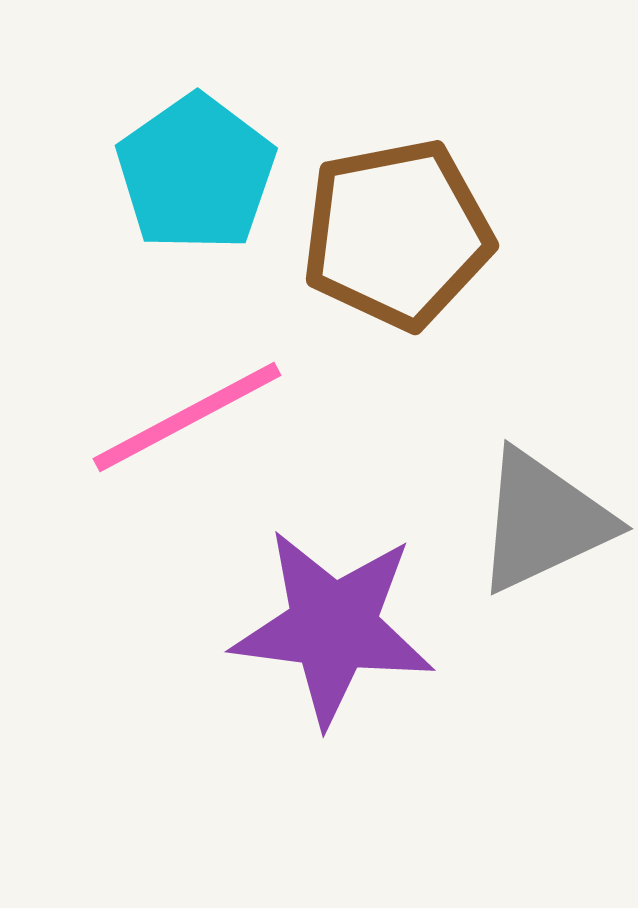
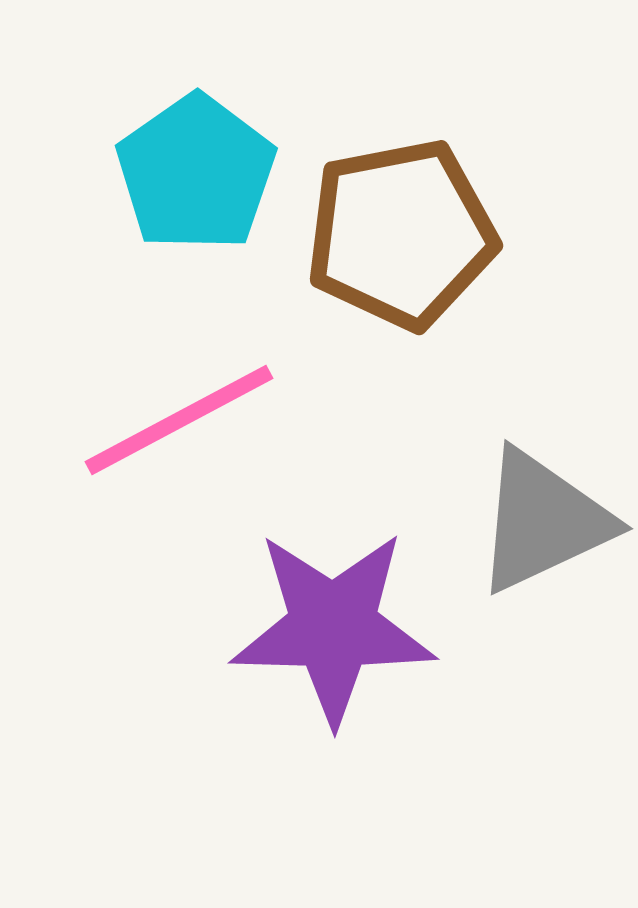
brown pentagon: moved 4 px right
pink line: moved 8 px left, 3 px down
purple star: rotated 6 degrees counterclockwise
